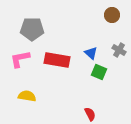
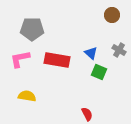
red semicircle: moved 3 px left
